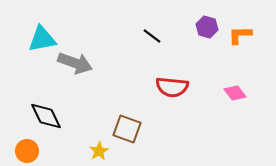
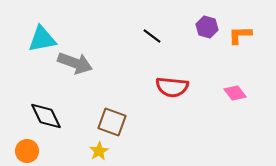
brown square: moved 15 px left, 7 px up
